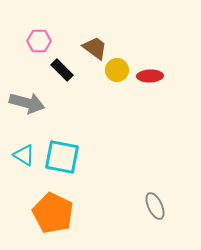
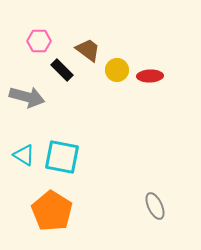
brown trapezoid: moved 7 px left, 2 px down
gray arrow: moved 6 px up
orange pentagon: moved 1 px left, 2 px up; rotated 6 degrees clockwise
